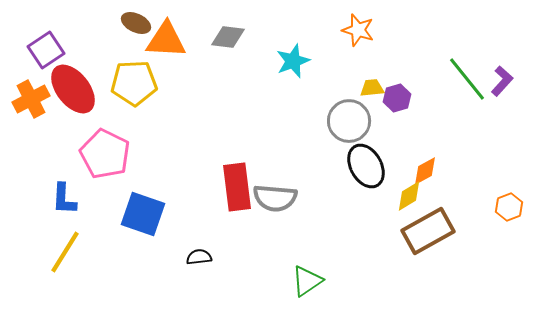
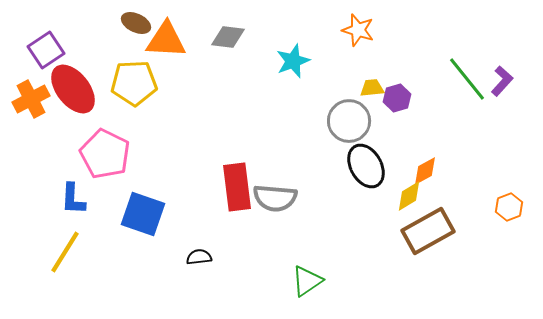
blue L-shape: moved 9 px right
